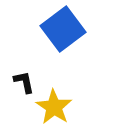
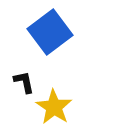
blue square: moved 13 px left, 3 px down
